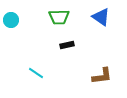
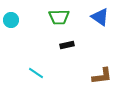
blue triangle: moved 1 px left
